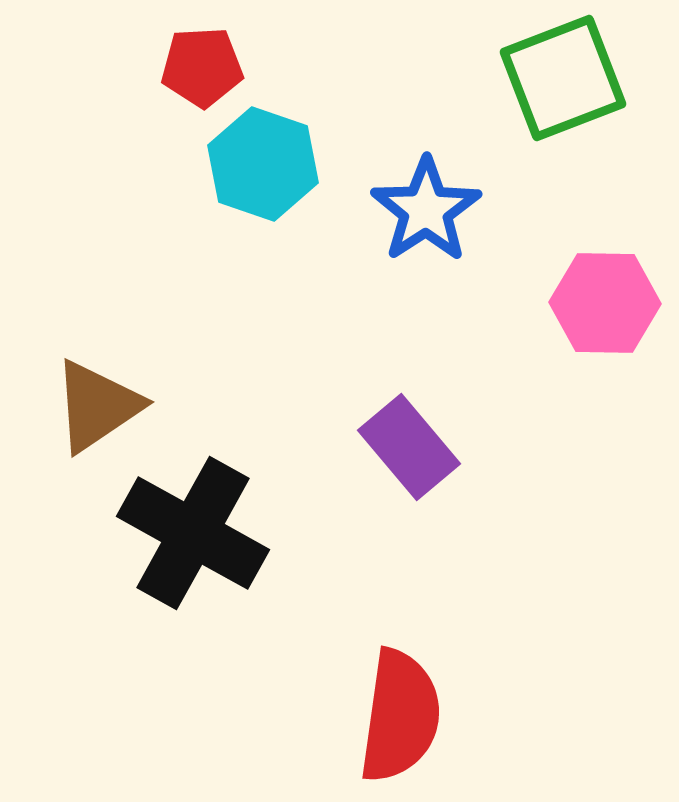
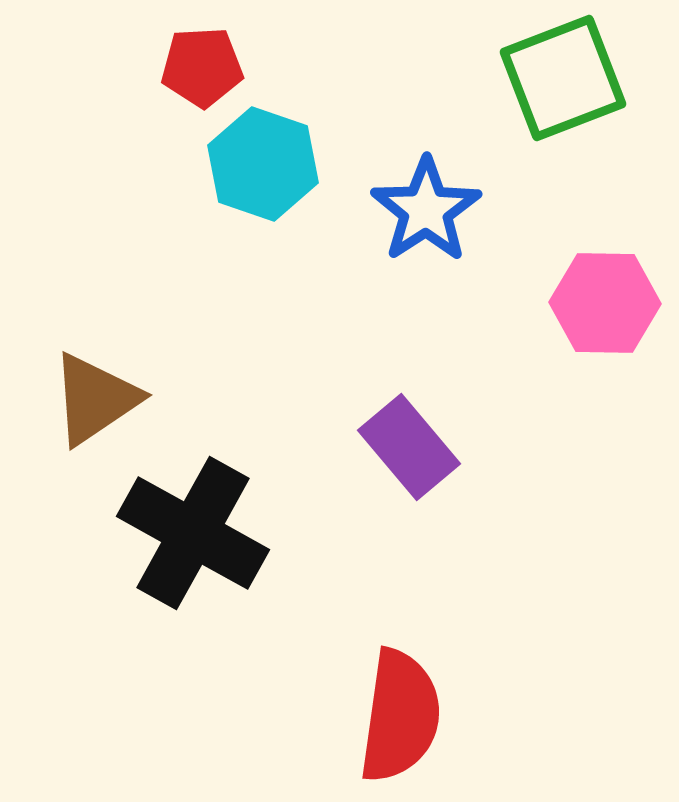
brown triangle: moved 2 px left, 7 px up
